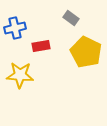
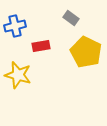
blue cross: moved 2 px up
yellow star: moved 2 px left; rotated 12 degrees clockwise
